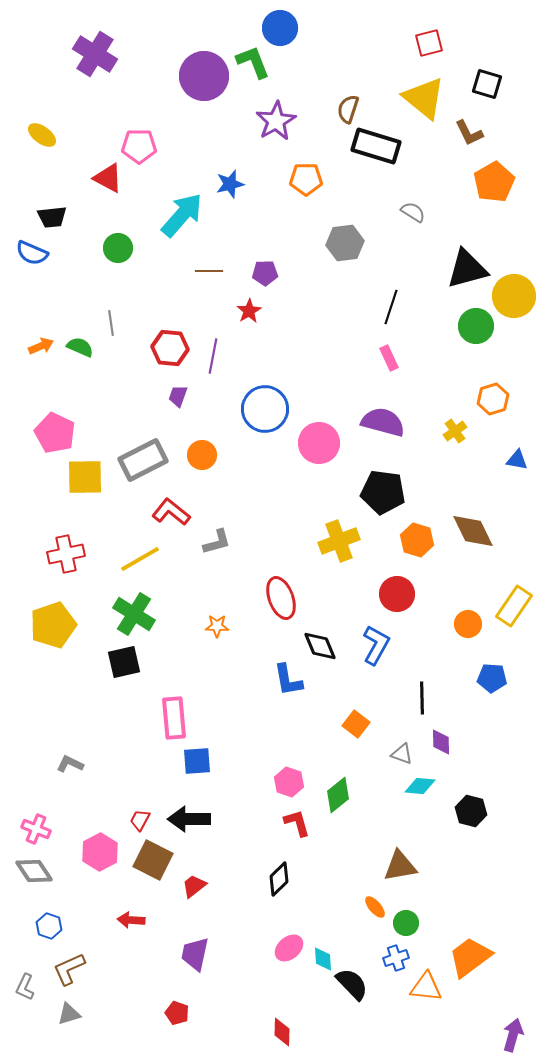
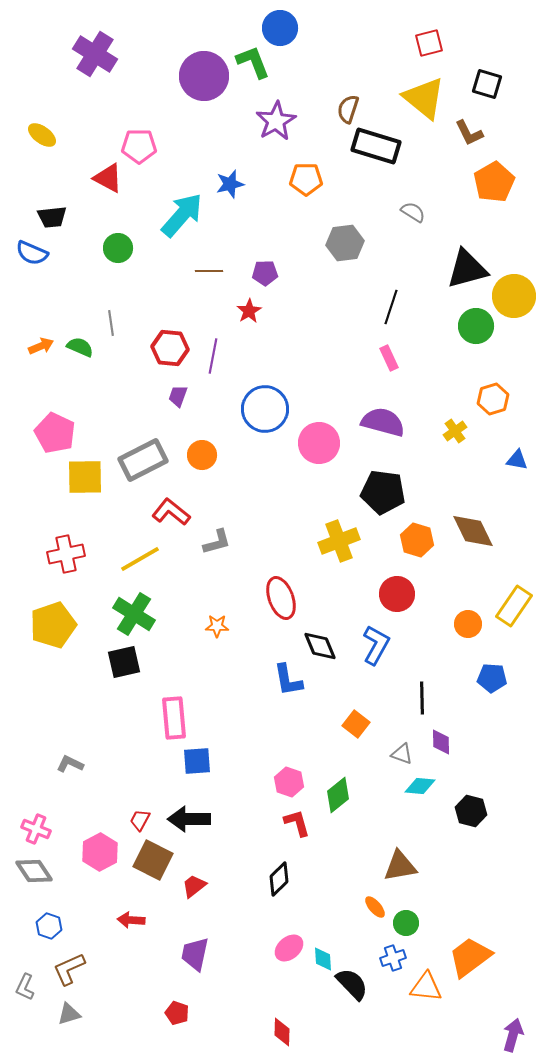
blue cross at (396, 958): moved 3 px left
